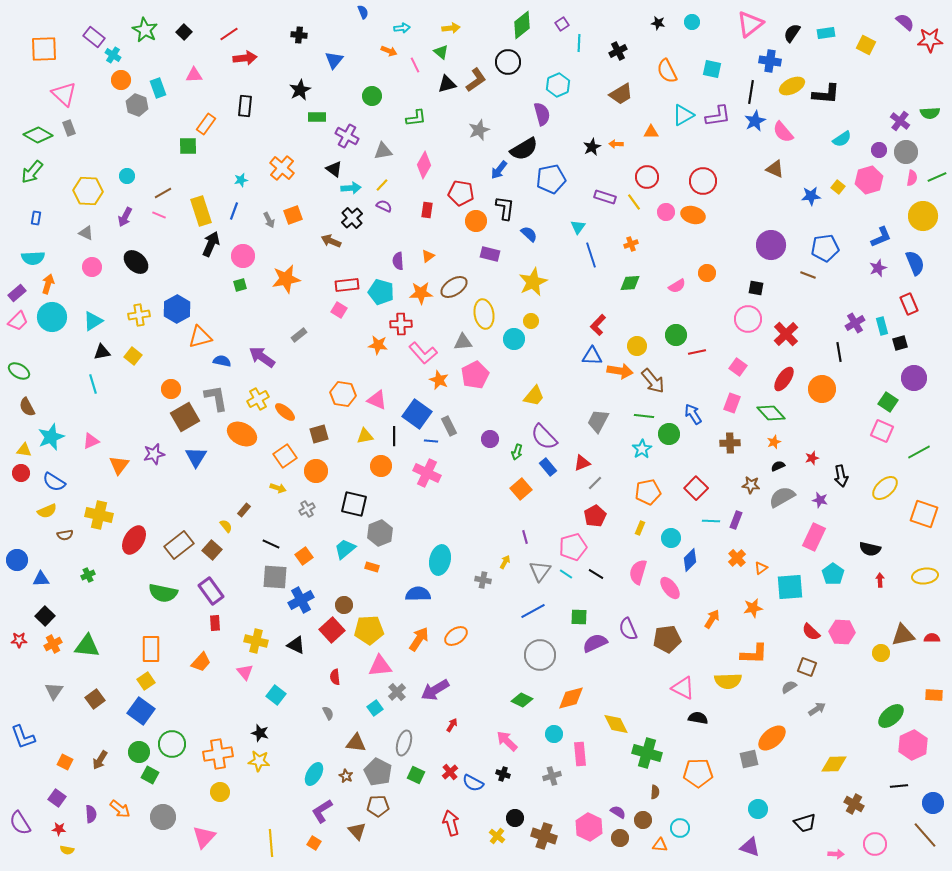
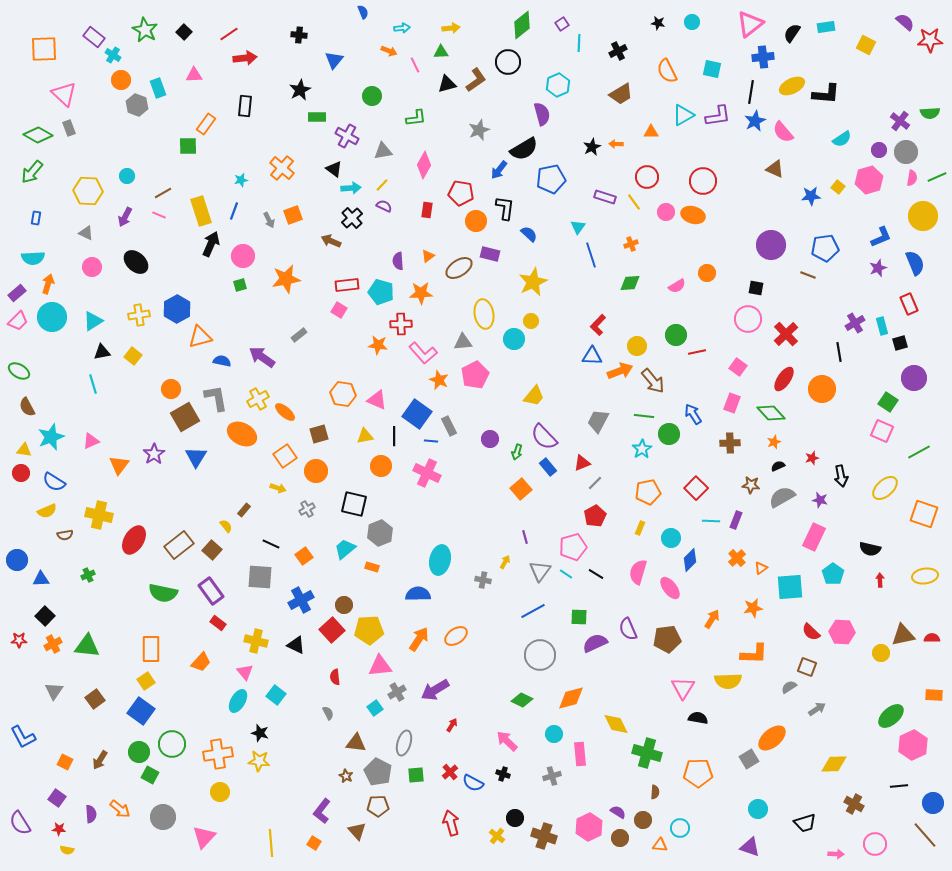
cyan rectangle at (826, 33): moved 6 px up
green triangle at (441, 52): rotated 42 degrees counterclockwise
blue cross at (770, 61): moved 7 px left, 4 px up; rotated 15 degrees counterclockwise
brown ellipse at (454, 287): moved 5 px right, 19 px up
orange arrow at (620, 371): rotated 30 degrees counterclockwise
purple star at (154, 454): rotated 20 degrees counterclockwise
gray square at (275, 577): moved 15 px left
red rectangle at (215, 623): moved 3 px right; rotated 49 degrees counterclockwise
pink triangle at (683, 688): rotated 35 degrees clockwise
gray cross at (397, 692): rotated 12 degrees clockwise
blue L-shape at (23, 737): rotated 8 degrees counterclockwise
gray square at (749, 759): rotated 18 degrees counterclockwise
cyan ellipse at (314, 774): moved 76 px left, 73 px up
green square at (416, 775): rotated 30 degrees counterclockwise
purple L-shape at (322, 811): rotated 20 degrees counterclockwise
pink hexagon at (589, 827): rotated 8 degrees clockwise
